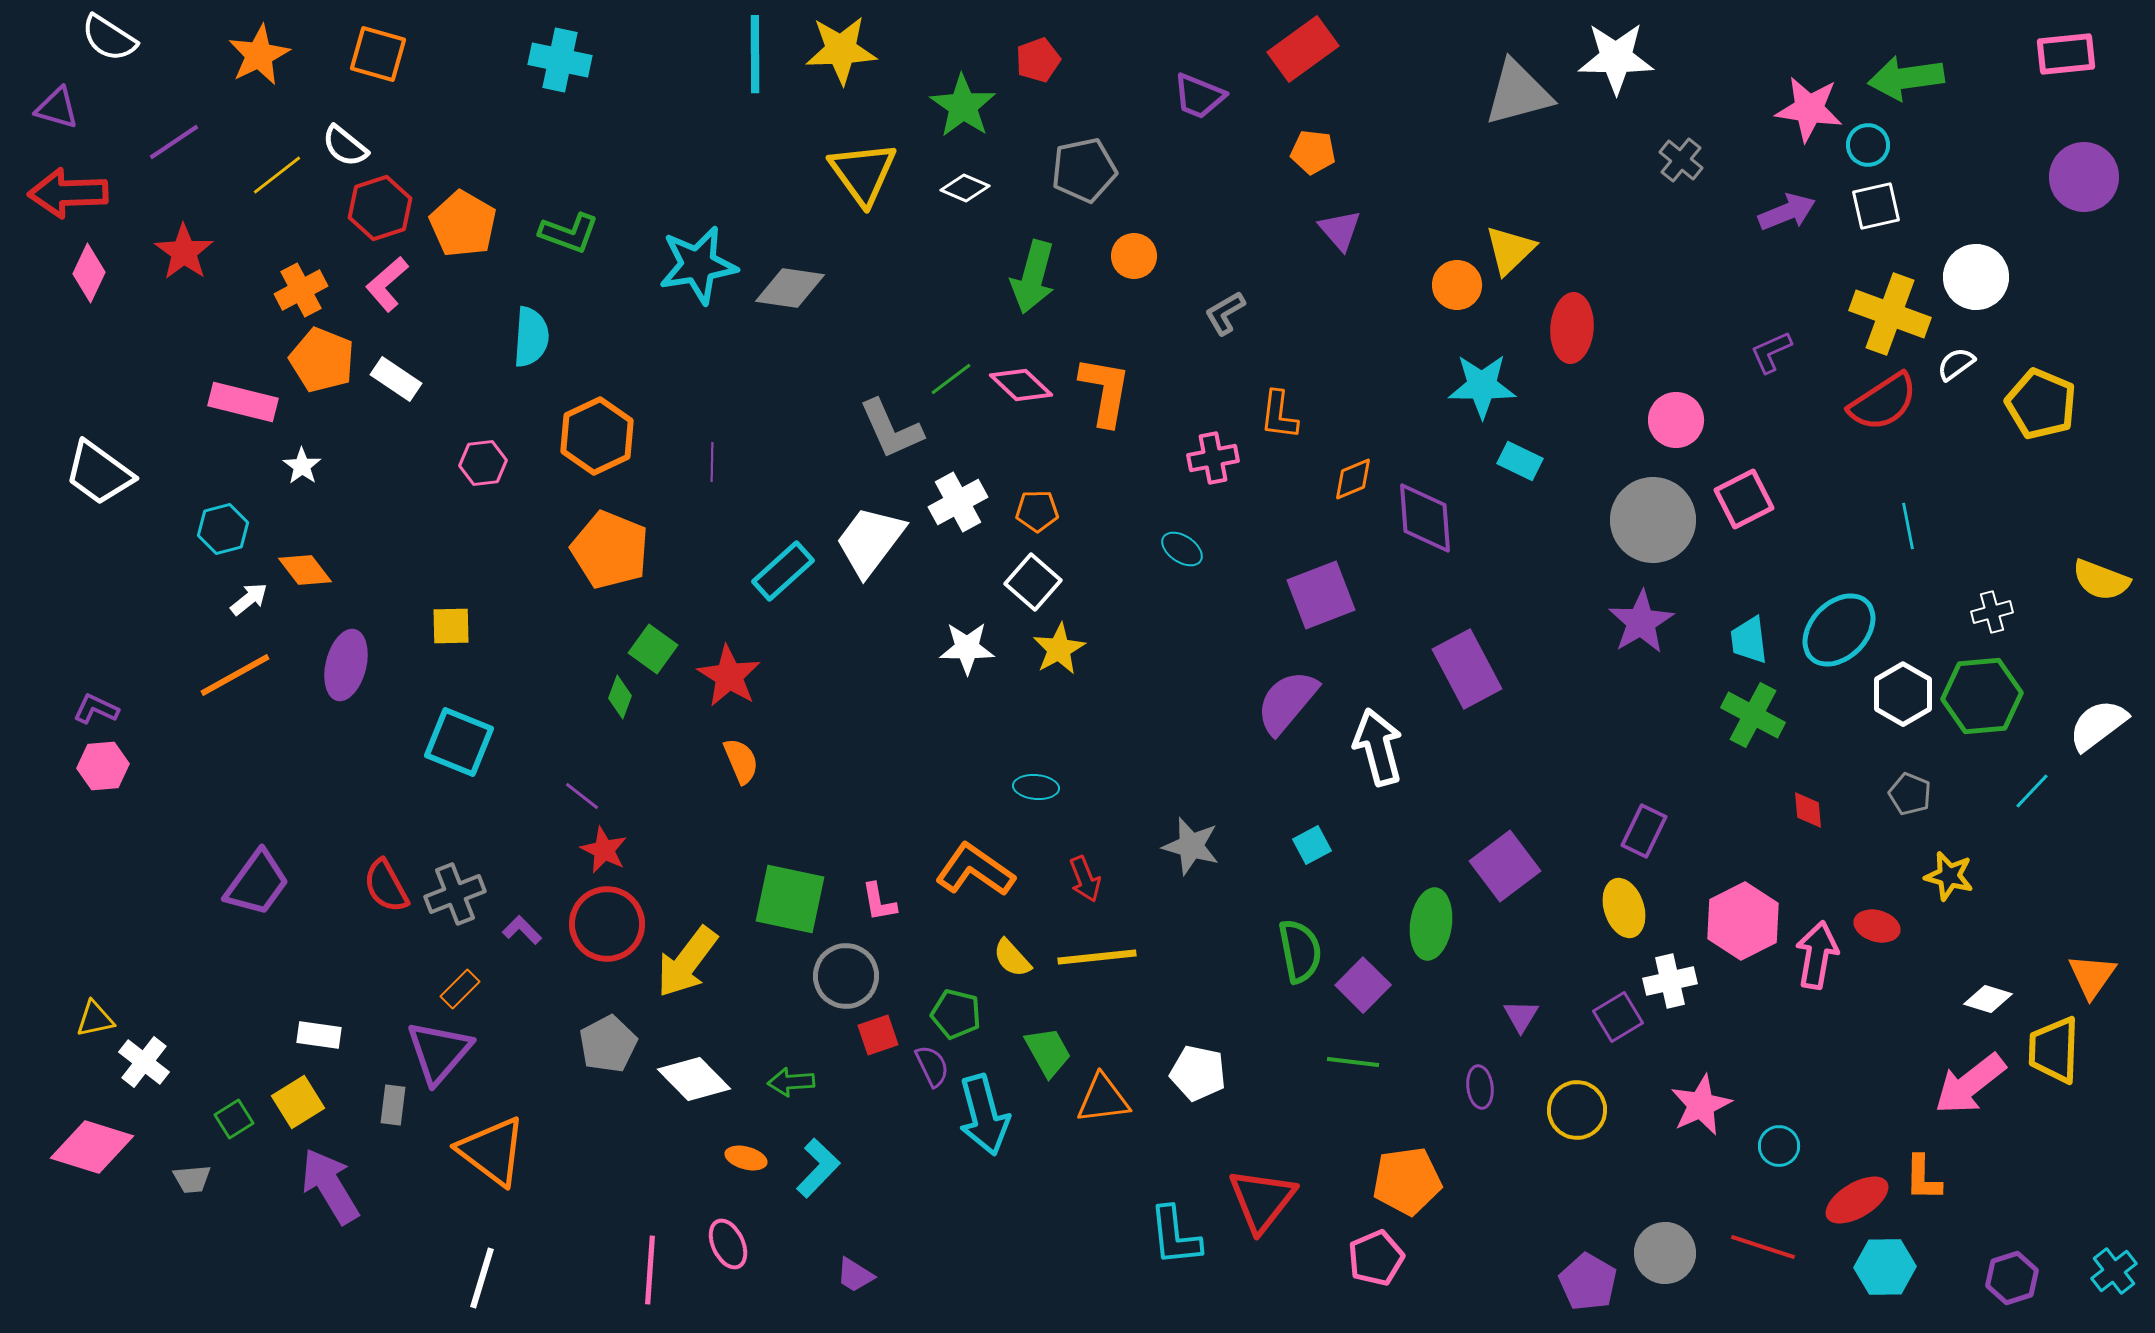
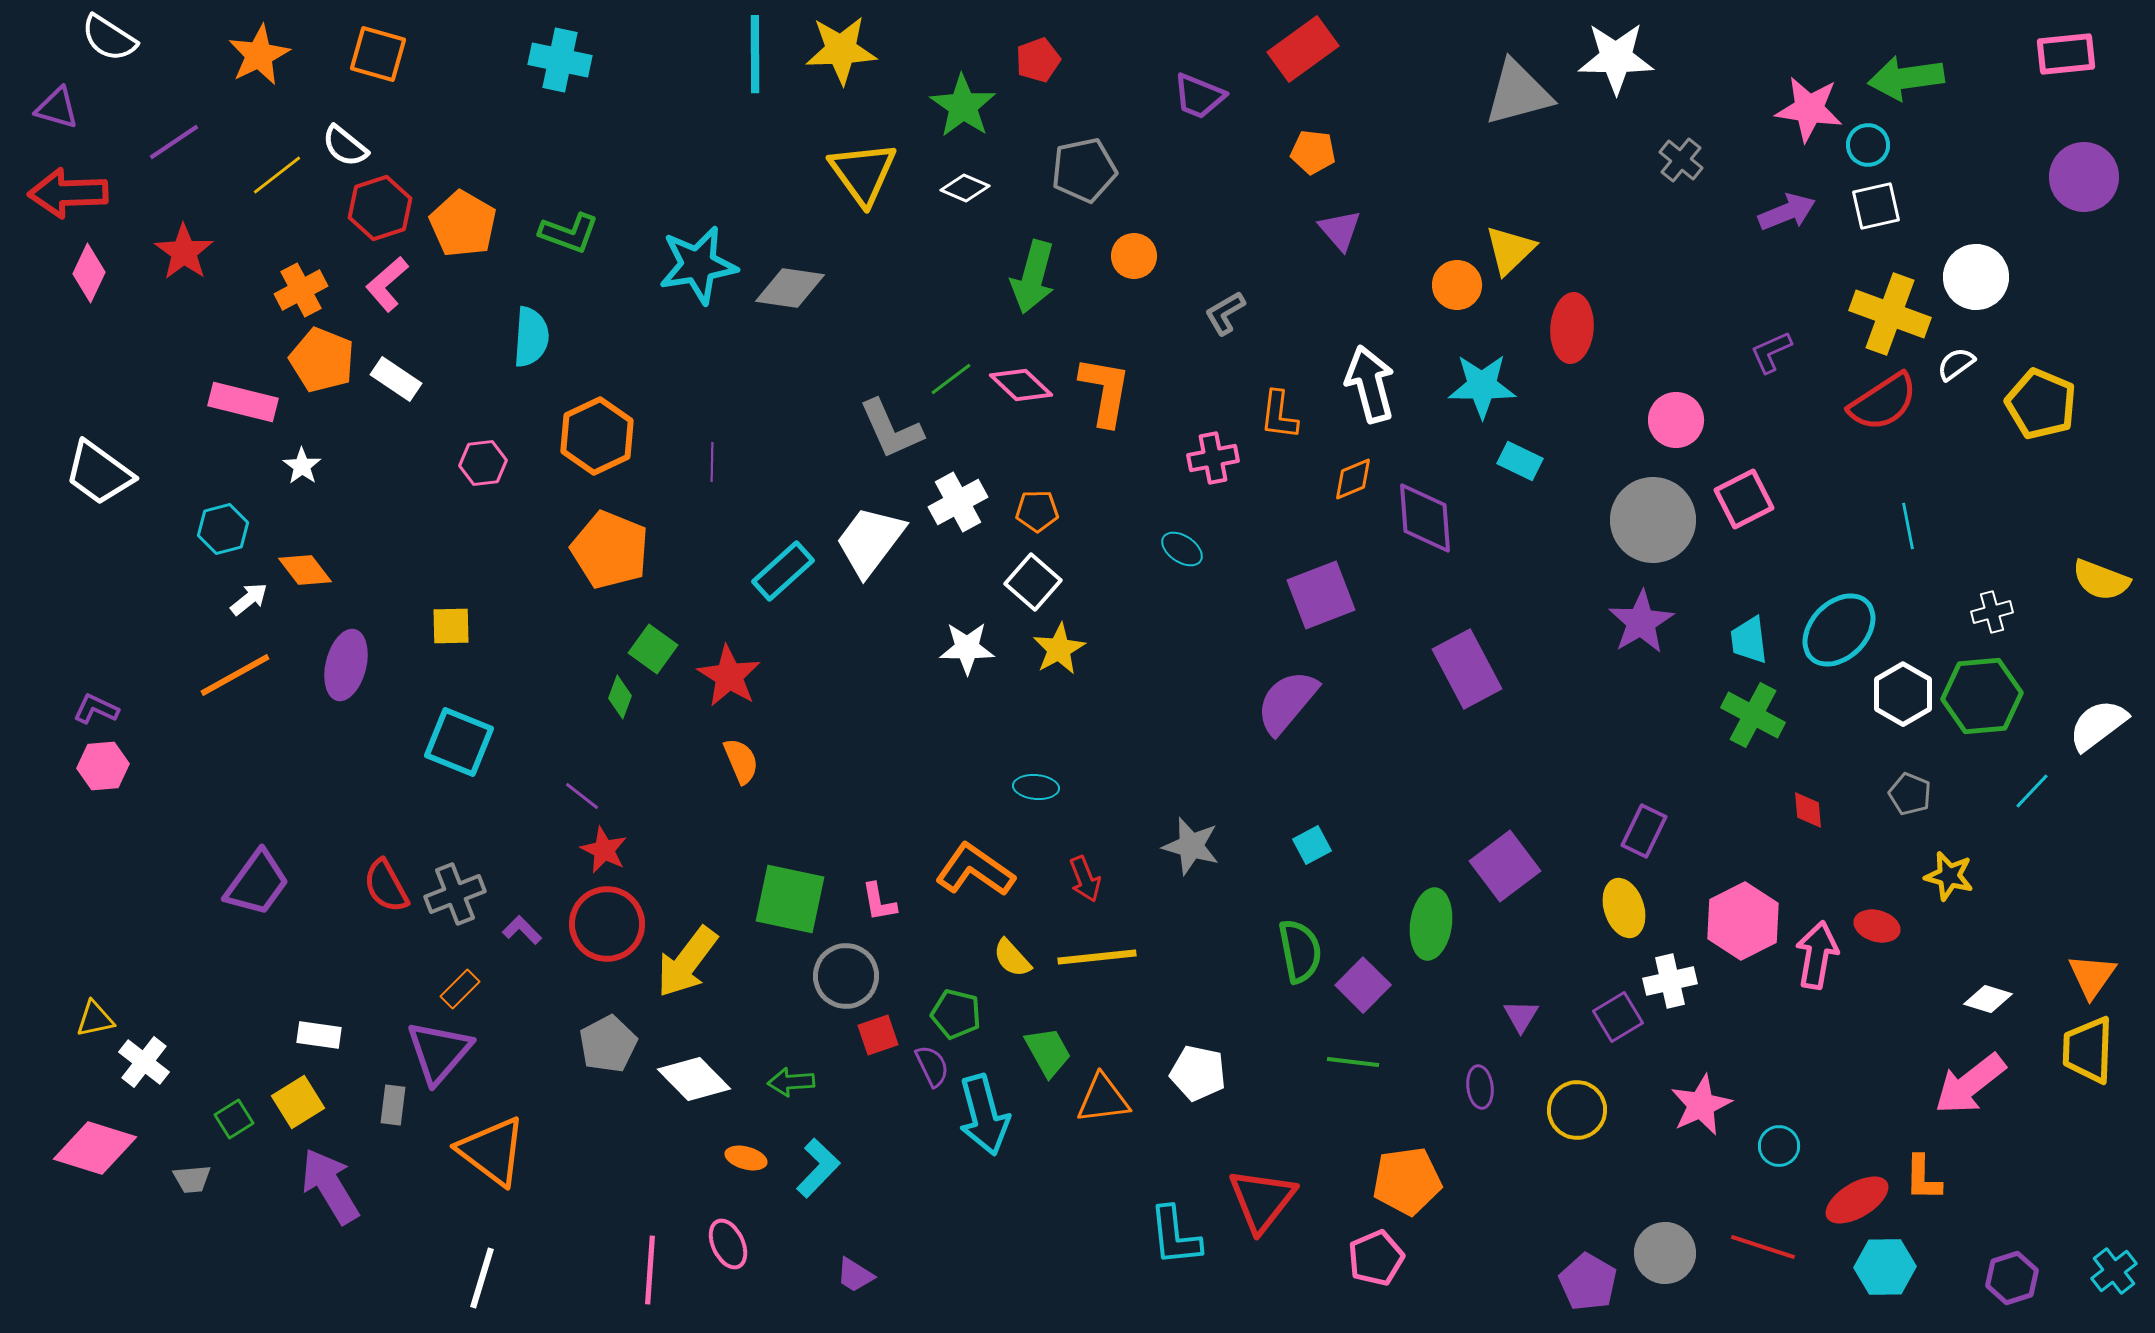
white arrow at (1378, 747): moved 8 px left, 363 px up
yellow trapezoid at (2054, 1050): moved 34 px right
pink diamond at (92, 1147): moved 3 px right, 1 px down
